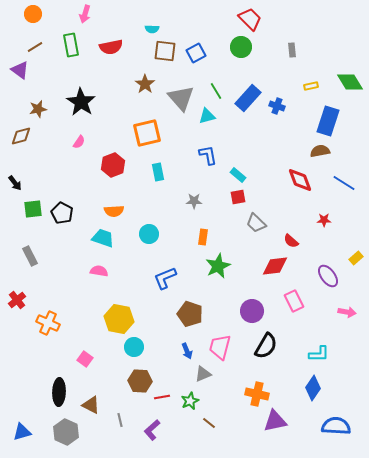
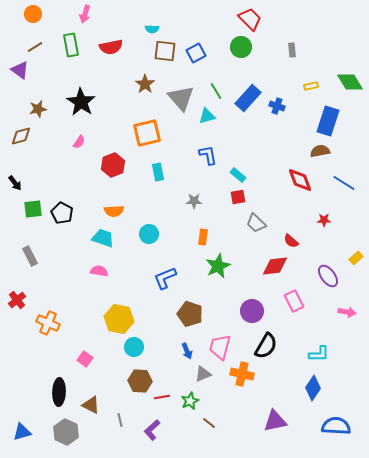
orange cross at (257, 394): moved 15 px left, 20 px up
